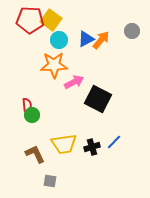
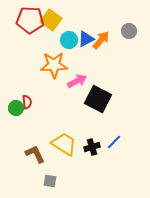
gray circle: moved 3 px left
cyan circle: moved 10 px right
pink arrow: moved 3 px right, 1 px up
red semicircle: moved 3 px up
green circle: moved 16 px left, 7 px up
yellow trapezoid: rotated 140 degrees counterclockwise
